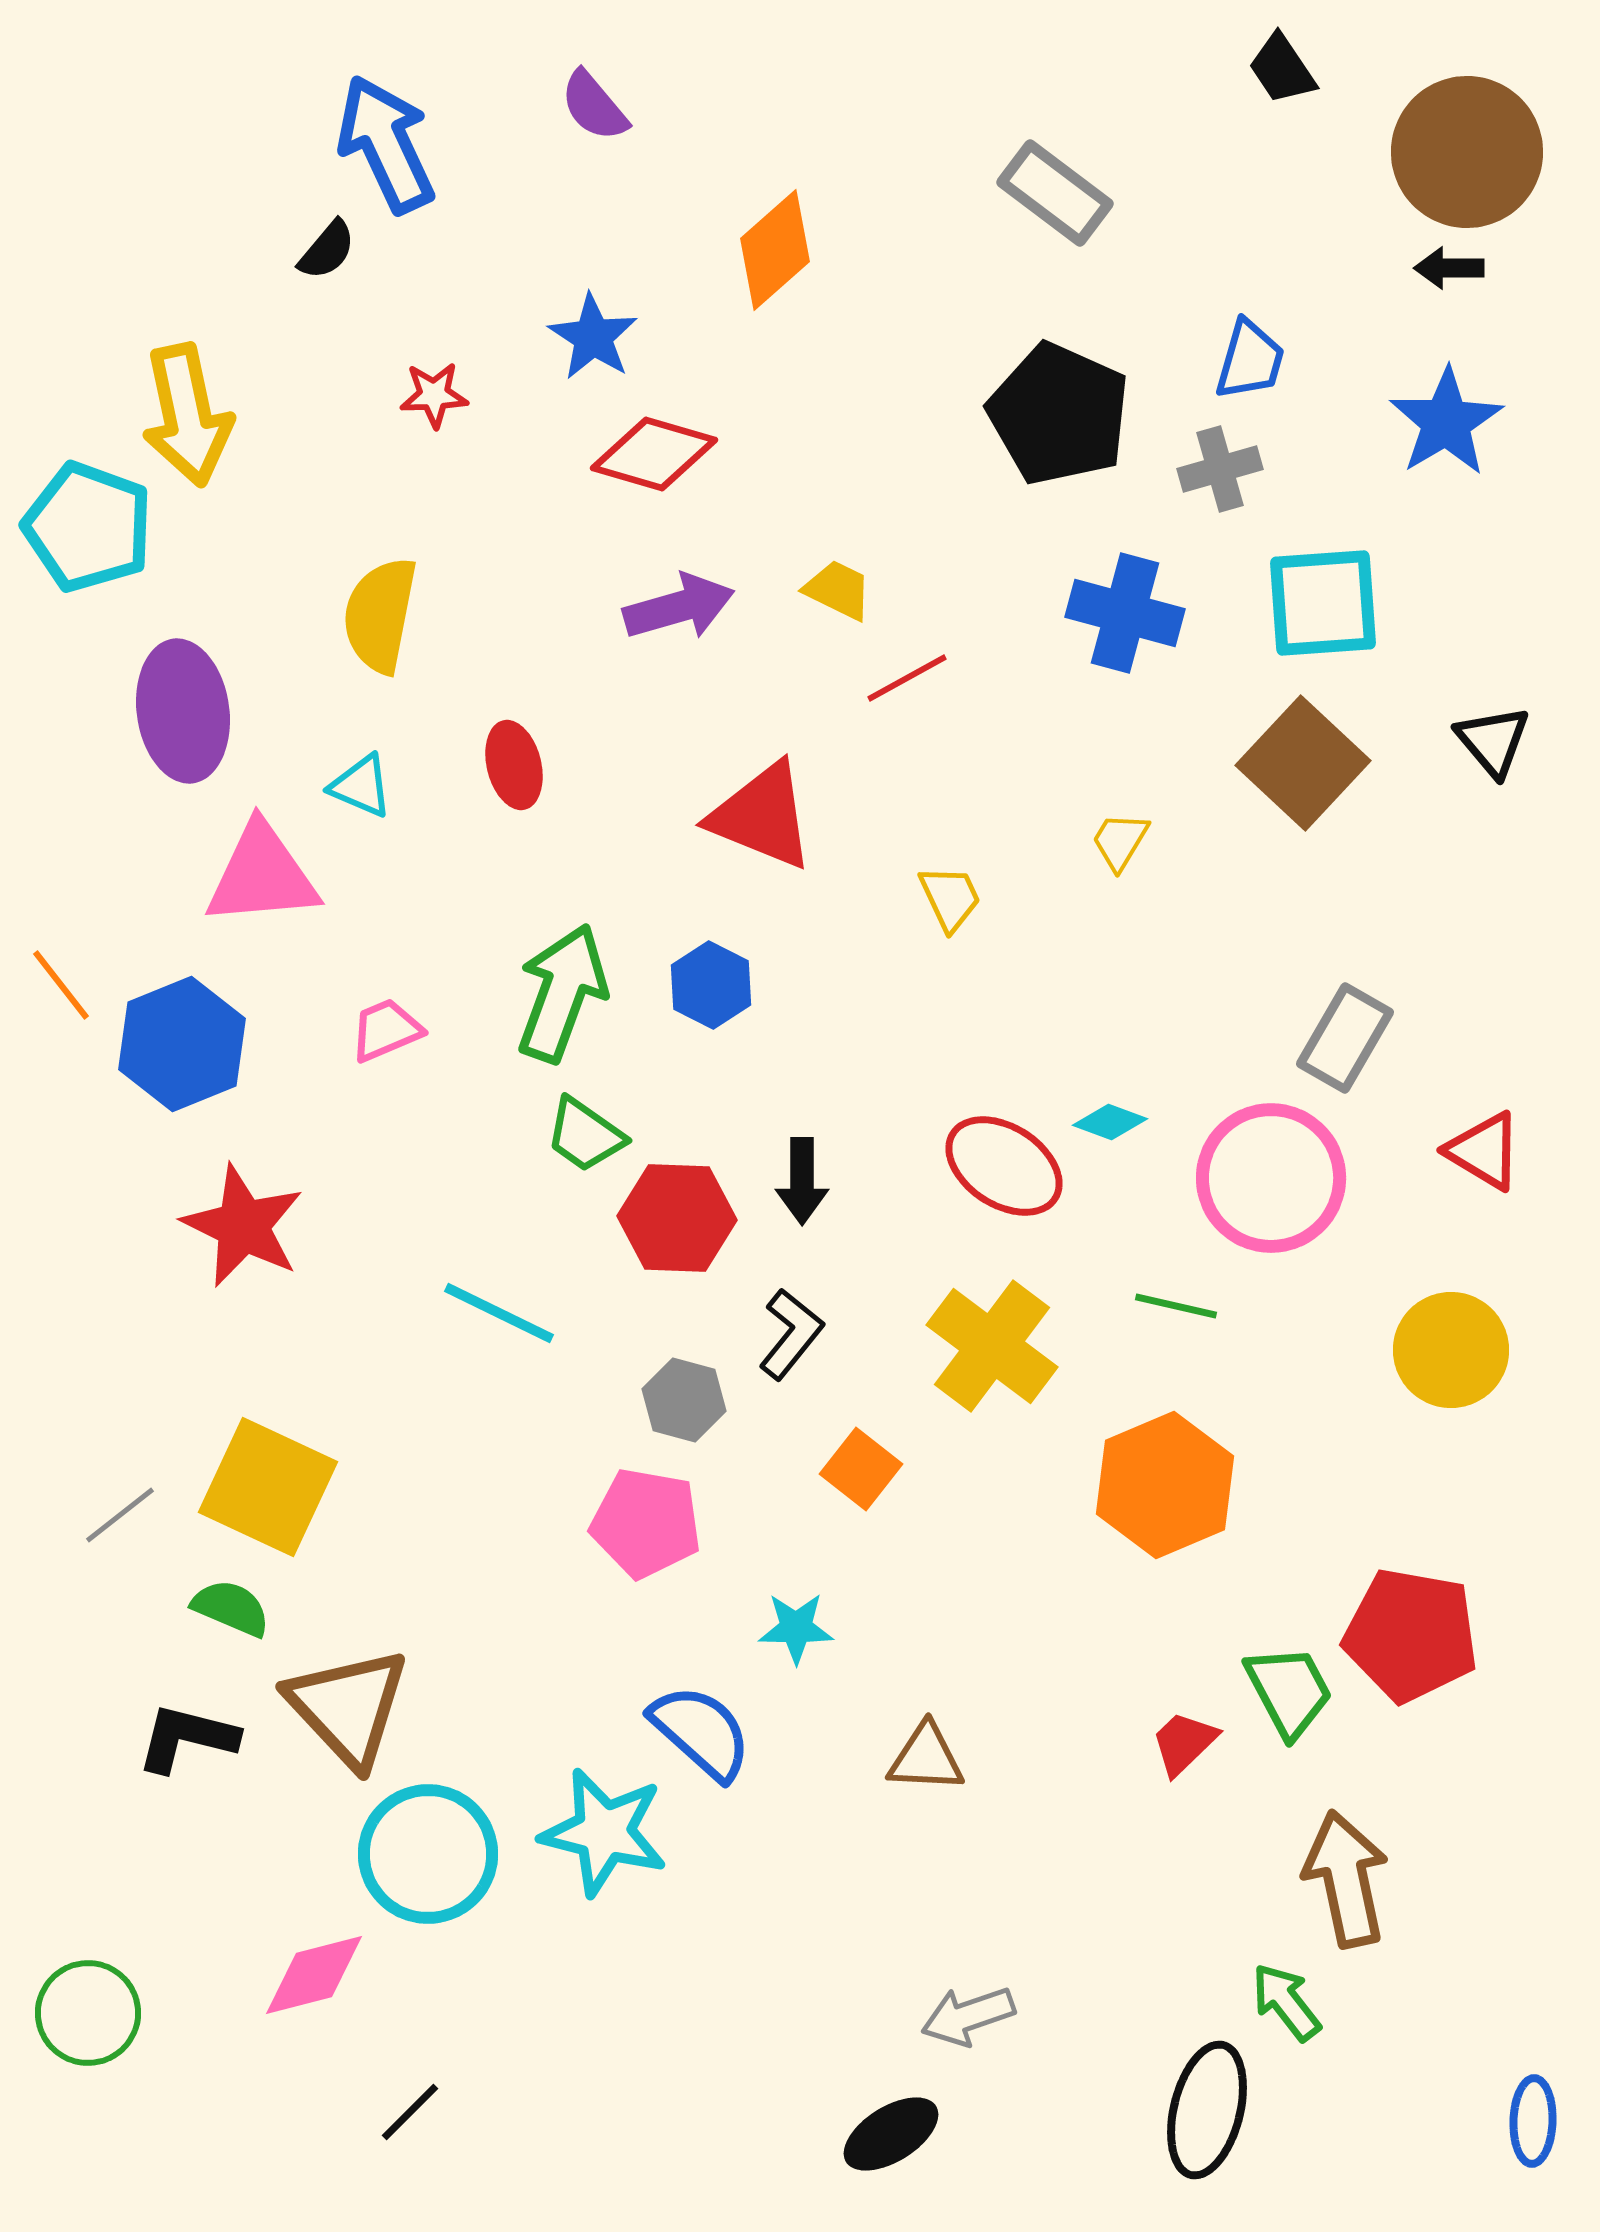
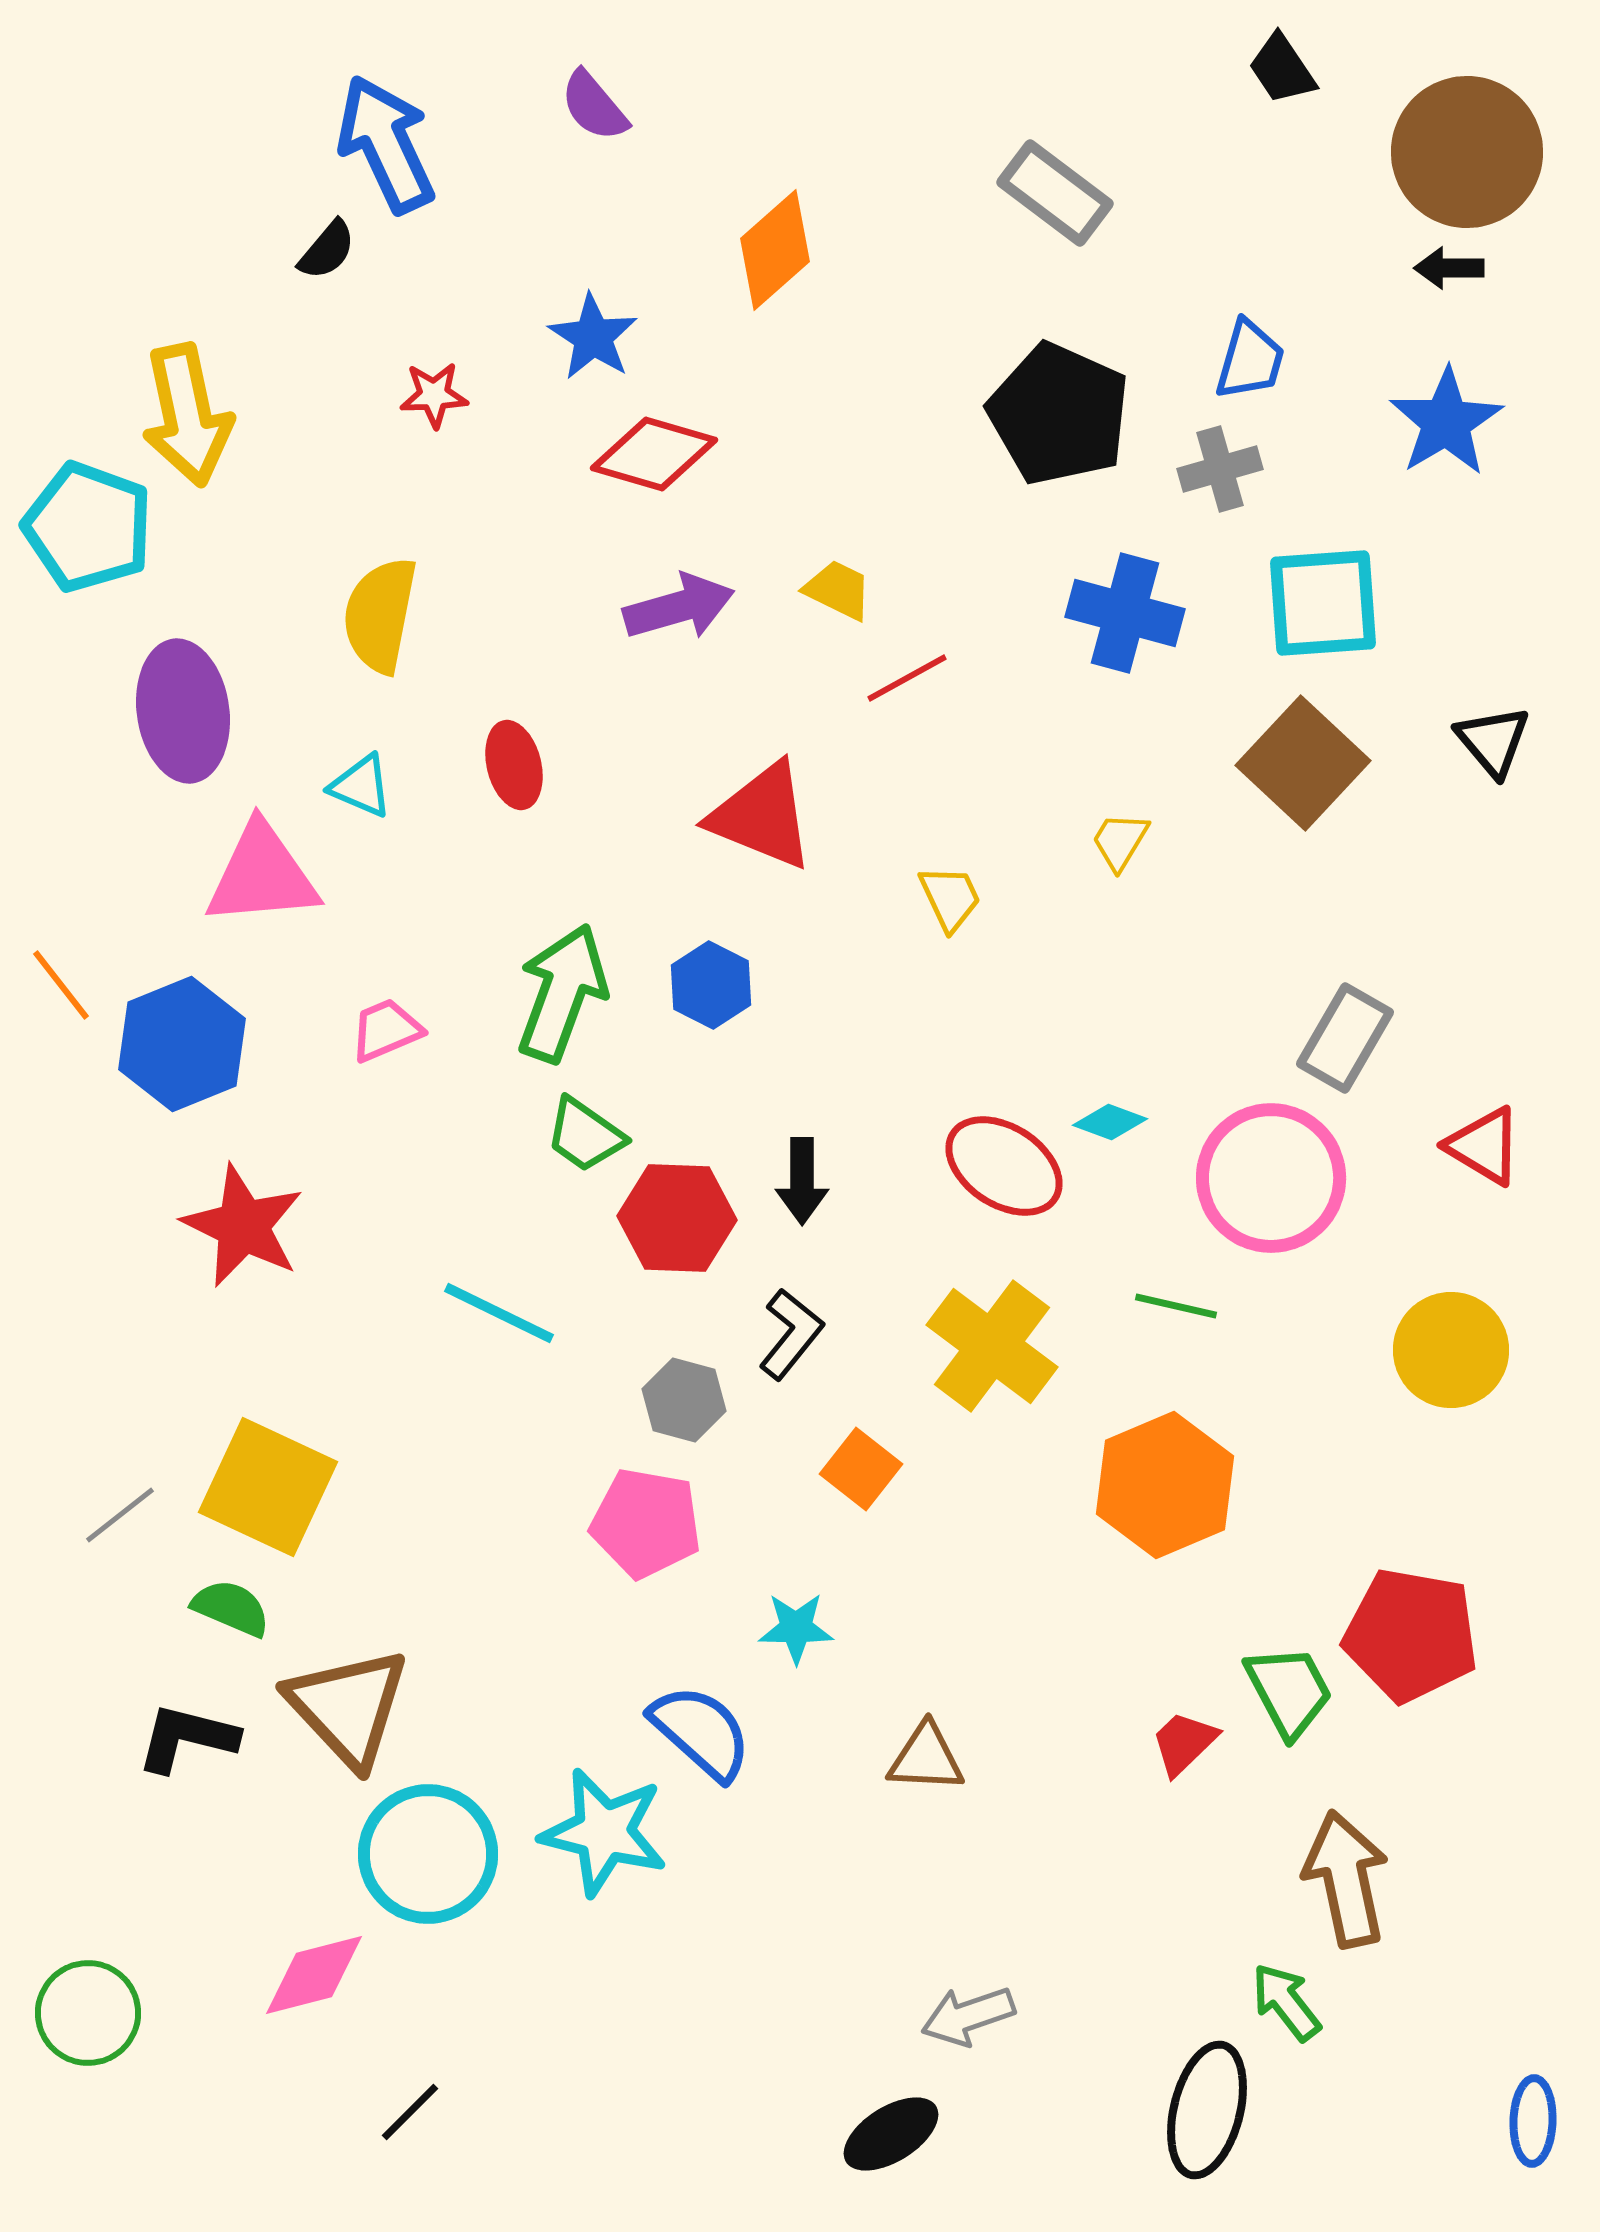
red triangle at (1484, 1151): moved 5 px up
